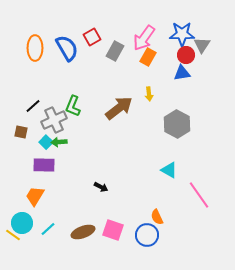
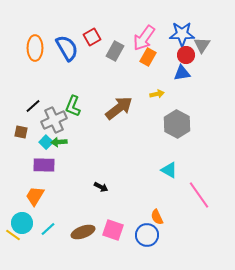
yellow arrow: moved 8 px right; rotated 96 degrees counterclockwise
